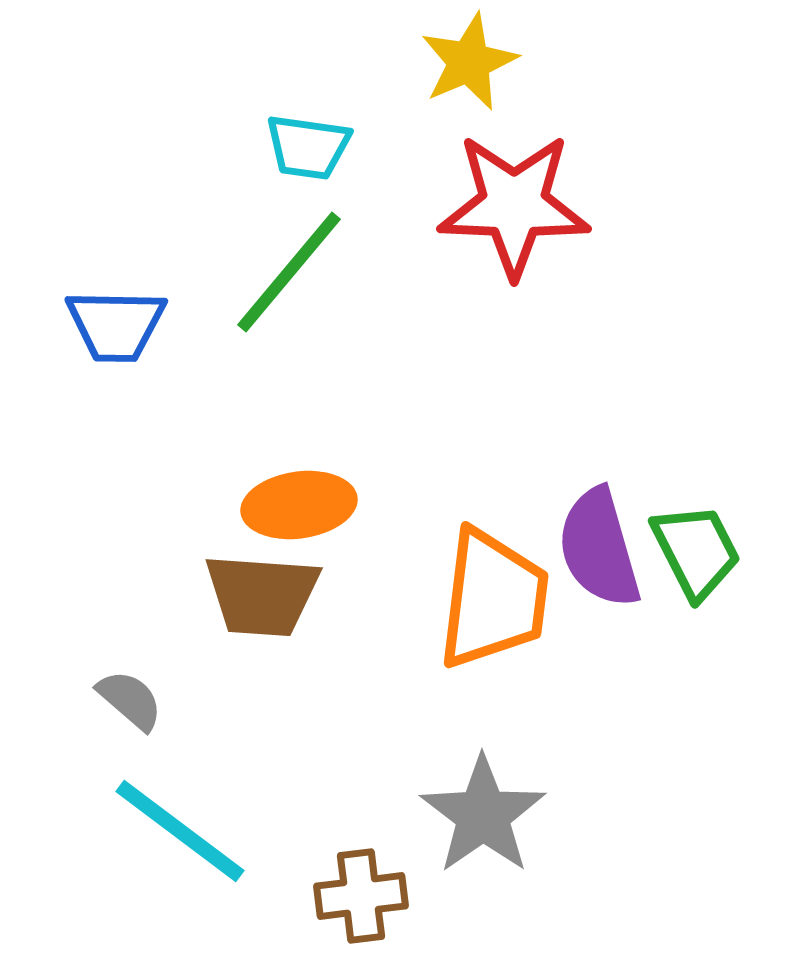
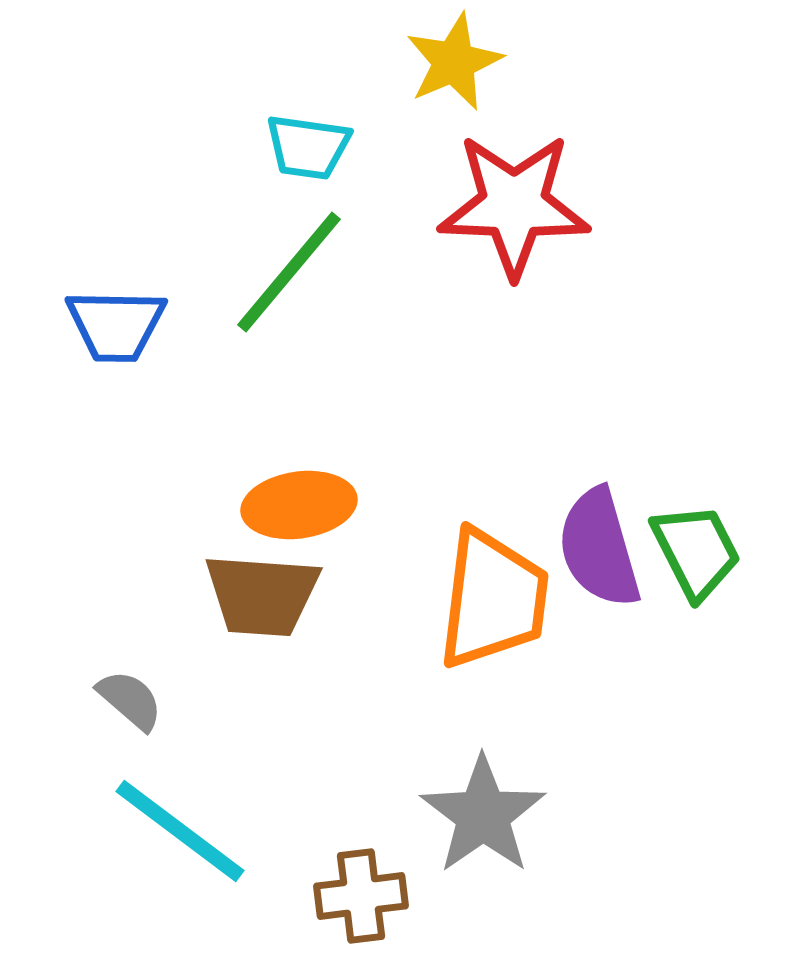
yellow star: moved 15 px left
